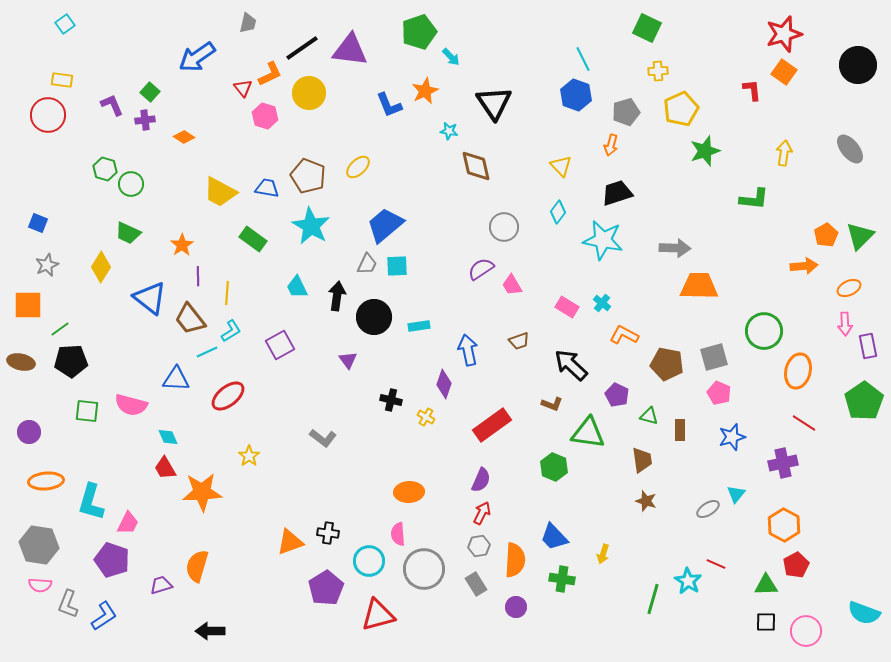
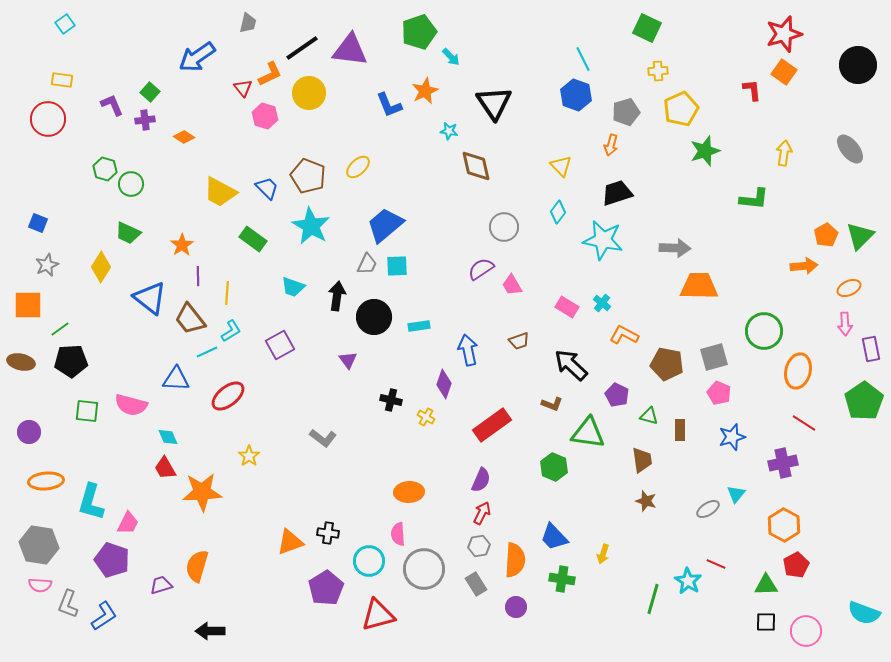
red circle at (48, 115): moved 4 px down
blue trapezoid at (267, 188): rotated 35 degrees clockwise
cyan trapezoid at (297, 287): moved 4 px left; rotated 45 degrees counterclockwise
purple rectangle at (868, 346): moved 3 px right, 3 px down
